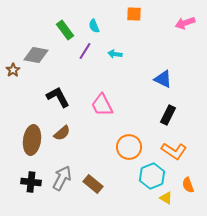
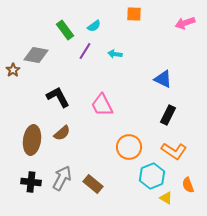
cyan semicircle: rotated 104 degrees counterclockwise
